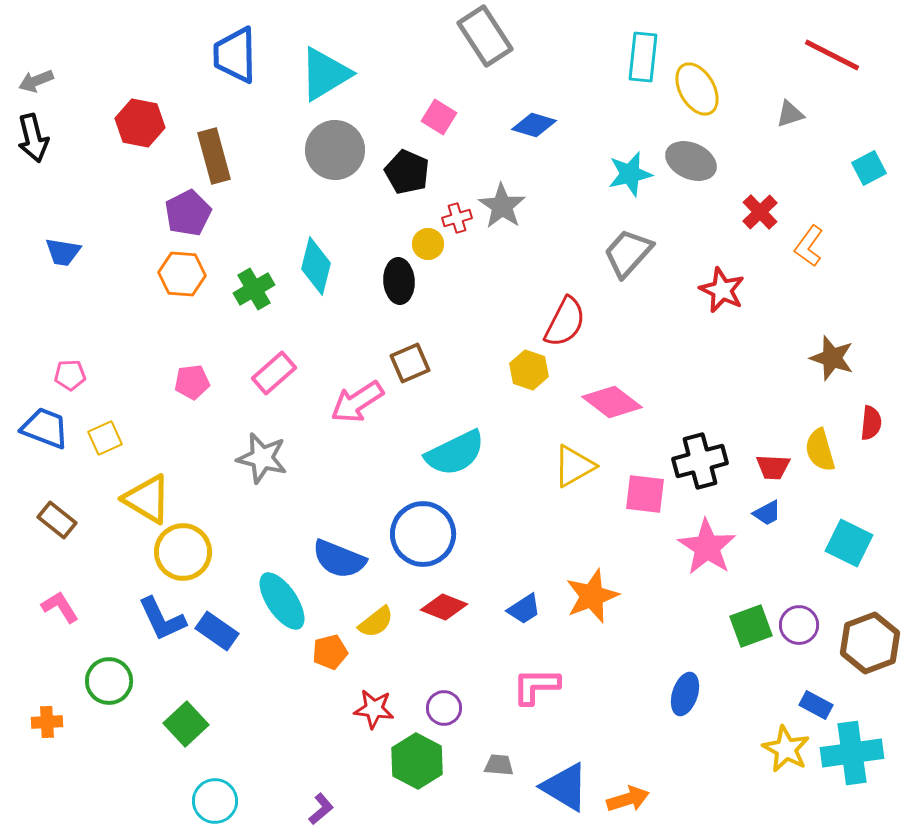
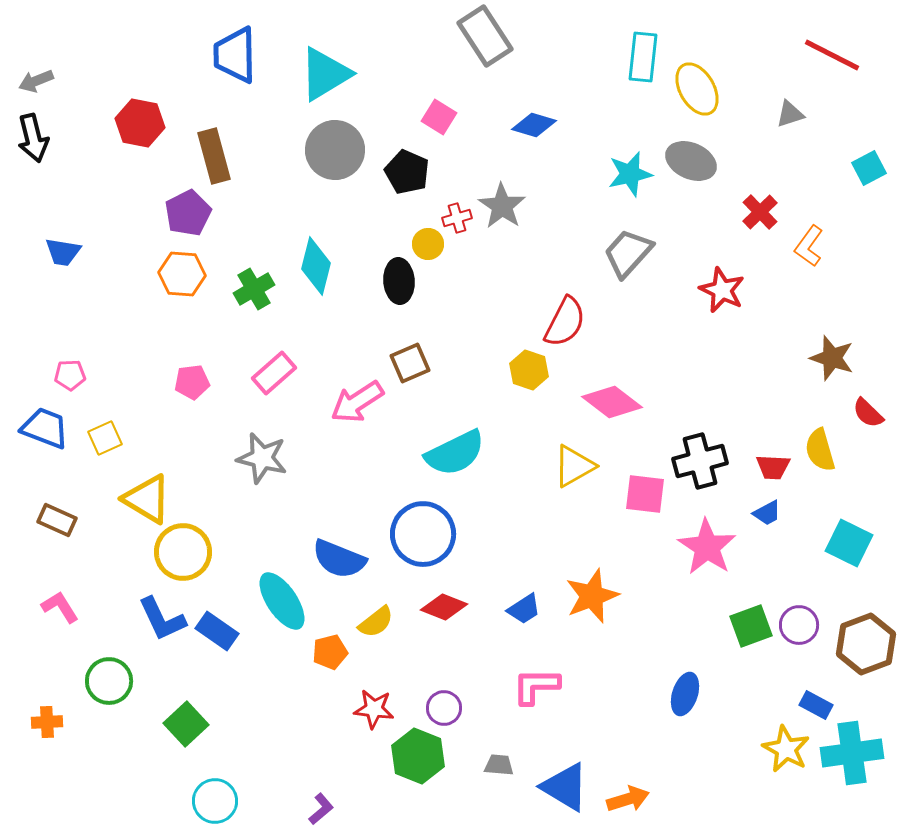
red semicircle at (871, 423): moved 3 px left, 10 px up; rotated 128 degrees clockwise
brown rectangle at (57, 520): rotated 15 degrees counterclockwise
brown hexagon at (870, 643): moved 4 px left, 1 px down
green hexagon at (417, 761): moved 1 px right, 5 px up; rotated 6 degrees counterclockwise
